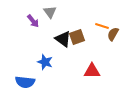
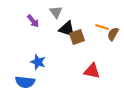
gray triangle: moved 6 px right
orange line: moved 1 px down
black triangle: moved 4 px right, 10 px up; rotated 18 degrees counterclockwise
blue star: moved 7 px left
red triangle: rotated 12 degrees clockwise
